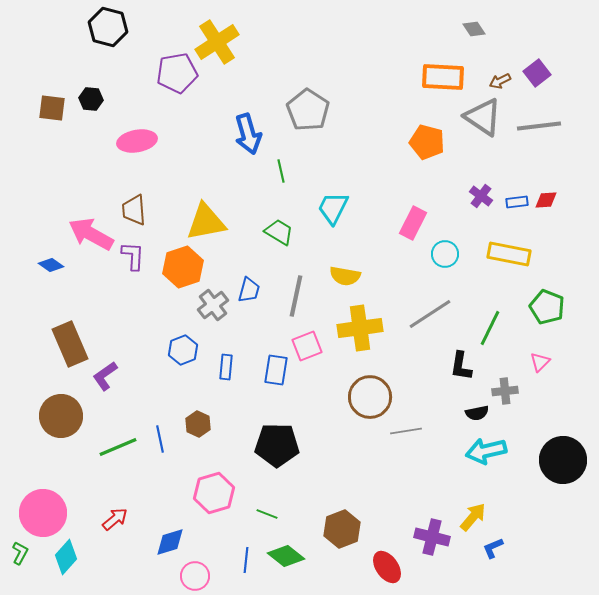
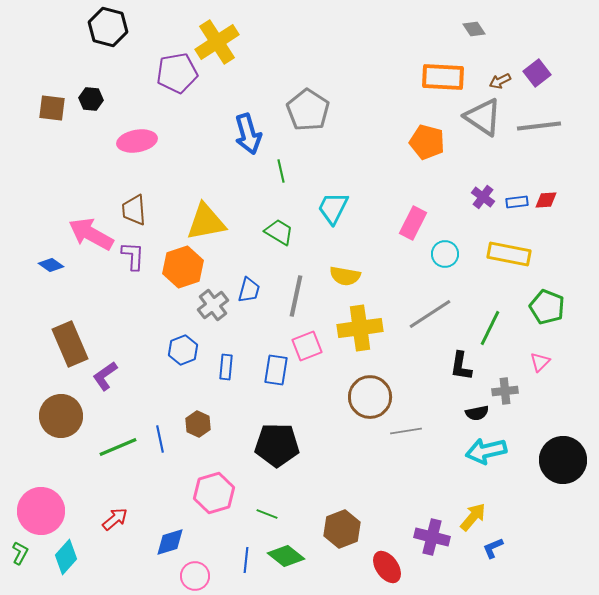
purple cross at (481, 196): moved 2 px right, 1 px down
pink circle at (43, 513): moved 2 px left, 2 px up
